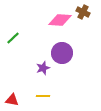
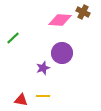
red triangle: moved 9 px right
